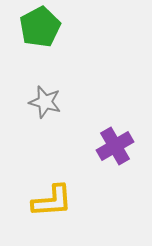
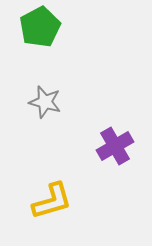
yellow L-shape: rotated 12 degrees counterclockwise
